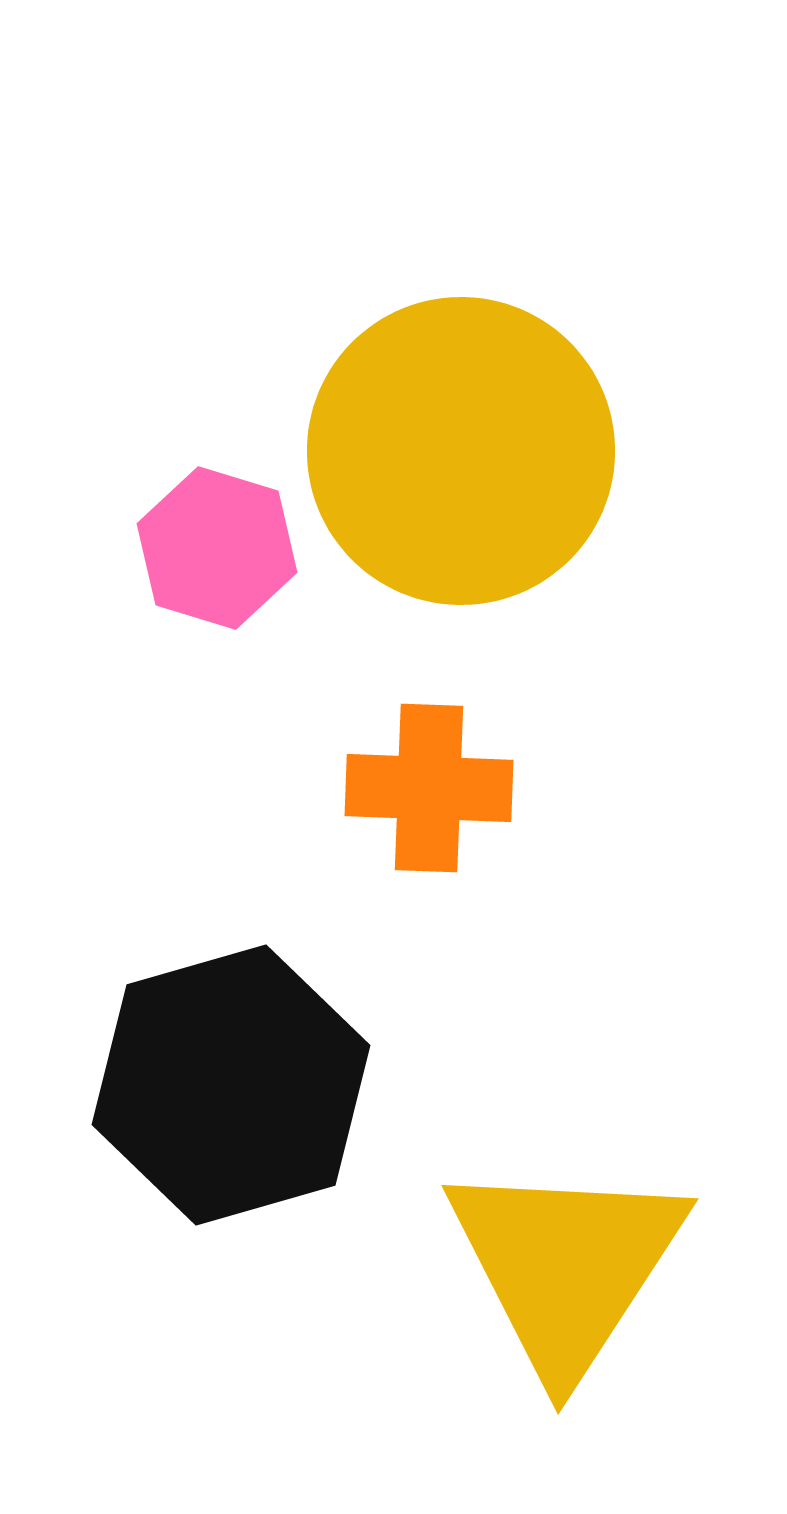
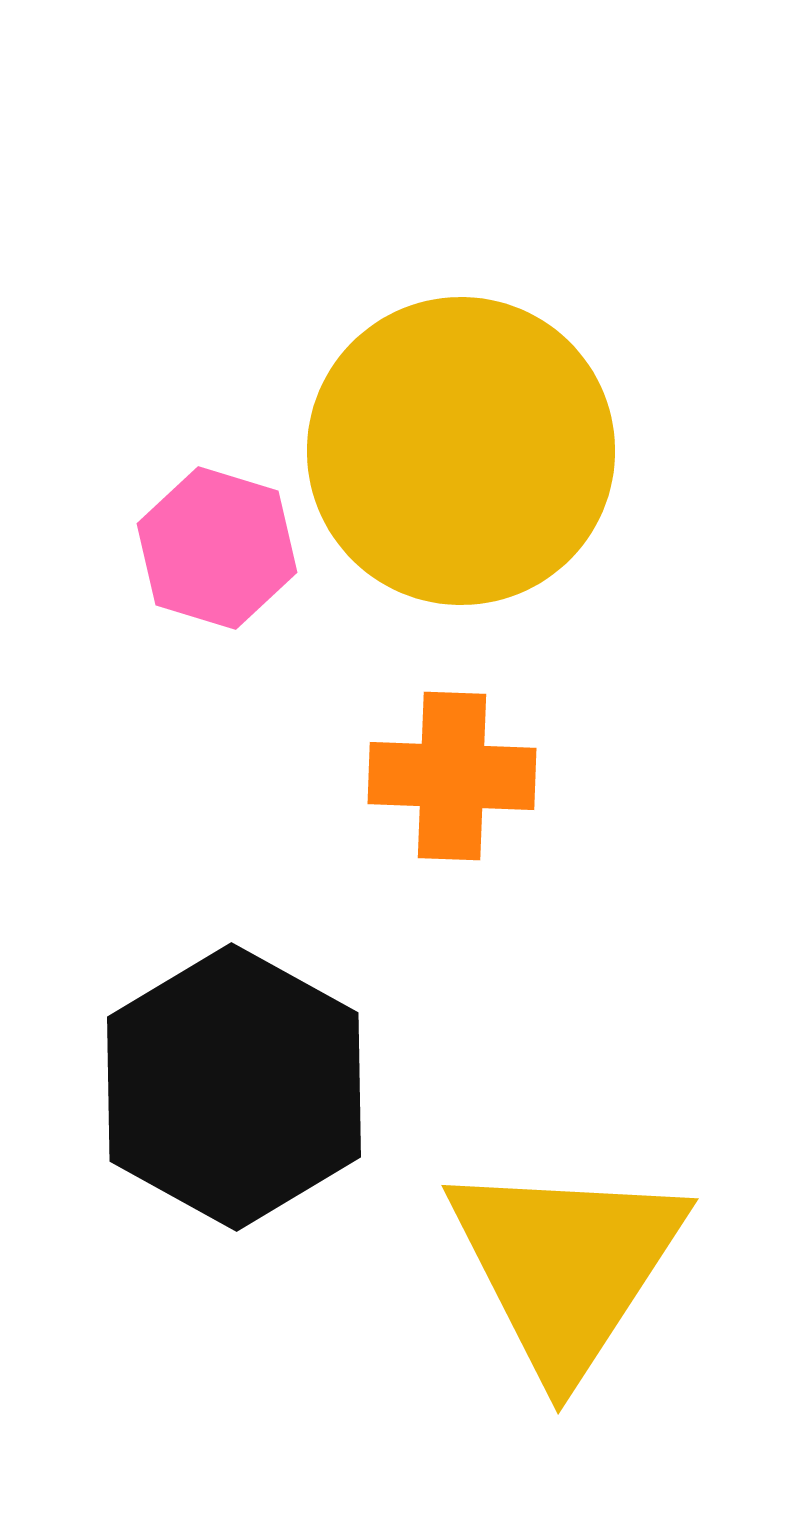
orange cross: moved 23 px right, 12 px up
black hexagon: moved 3 px right, 2 px down; rotated 15 degrees counterclockwise
